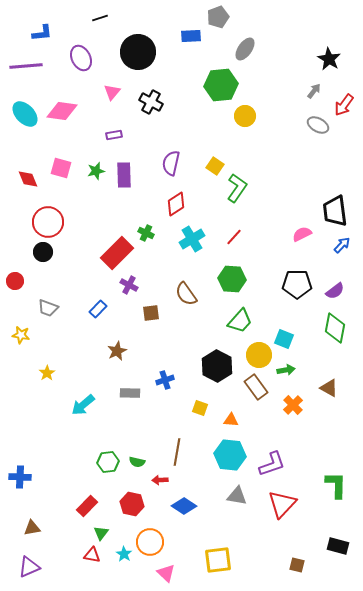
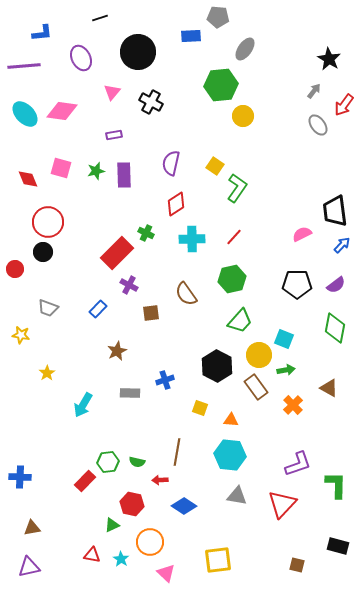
gray pentagon at (218, 17): rotated 25 degrees clockwise
purple line at (26, 66): moved 2 px left
yellow circle at (245, 116): moved 2 px left
gray ellipse at (318, 125): rotated 25 degrees clockwise
cyan cross at (192, 239): rotated 30 degrees clockwise
green hexagon at (232, 279): rotated 16 degrees counterclockwise
red circle at (15, 281): moved 12 px up
purple semicircle at (335, 291): moved 1 px right, 6 px up
cyan arrow at (83, 405): rotated 20 degrees counterclockwise
purple L-shape at (272, 464): moved 26 px right
red rectangle at (87, 506): moved 2 px left, 25 px up
green triangle at (101, 533): moved 11 px right, 8 px up; rotated 28 degrees clockwise
cyan star at (124, 554): moved 3 px left, 5 px down
purple triangle at (29, 567): rotated 10 degrees clockwise
